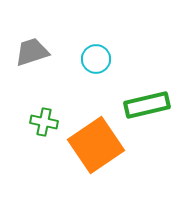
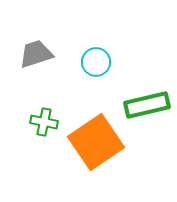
gray trapezoid: moved 4 px right, 2 px down
cyan circle: moved 3 px down
orange square: moved 3 px up
